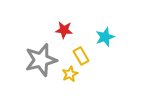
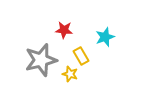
yellow star: rotated 28 degrees counterclockwise
